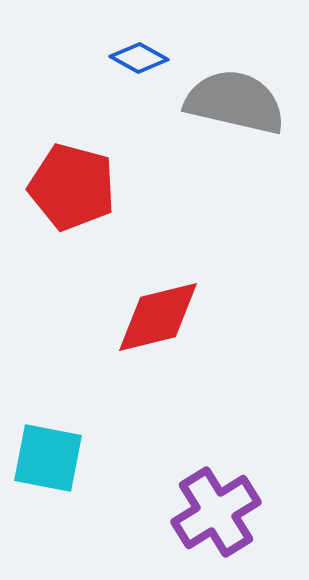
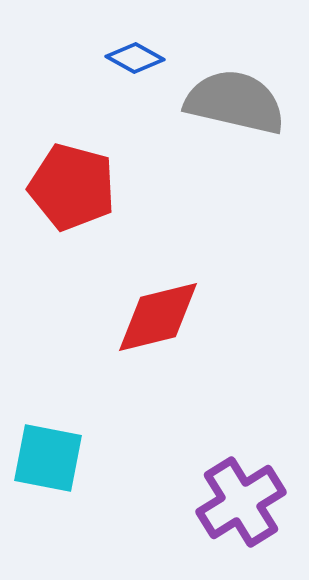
blue diamond: moved 4 px left
purple cross: moved 25 px right, 10 px up
